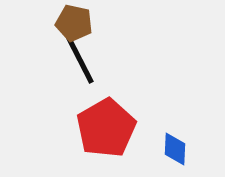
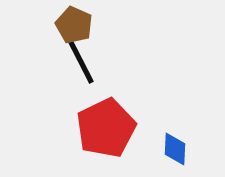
brown pentagon: moved 2 px down; rotated 12 degrees clockwise
red pentagon: rotated 4 degrees clockwise
